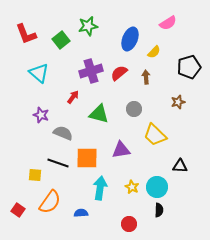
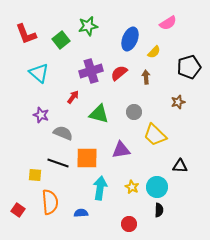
gray circle: moved 3 px down
orange semicircle: rotated 40 degrees counterclockwise
